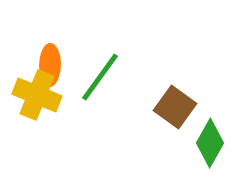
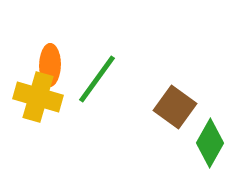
green line: moved 3 px left, 2 px down
yellow cross: moved 1 px right, 2 px down; rotated 6 degrees counterclockwise
